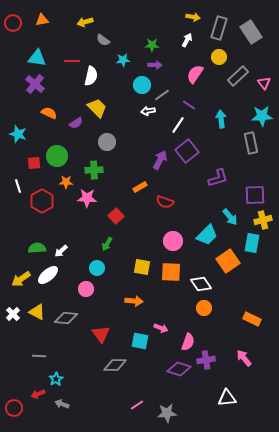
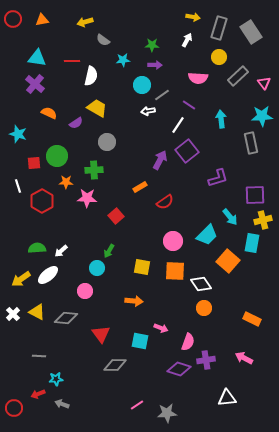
red circle at (13, 23): moved 4 px up
pink semicircle at (195, 74): moved 3 px right, 4 px down; rotated 120 degrees counterclockwise
yellow trapezoid at (97, 108): rotated 15 degrees counterclockwise
red semicircle at (165, 202): rotated 54 degrees counterclockwise
green arrow at (107, 244): moved 2 px right, 7 px down
orange square at (228, 261): rotated 15 degrees counterclockwise
orange square at (171, 272): moved 4 px right, 1 px up
pink circle at (86, 289): moved 1 px left, 2 px down
pink arrow at (244, 358): rotated 24 degrees counterclockwise
cyan star at (56, 379): rotated 24 degrees clockwise
